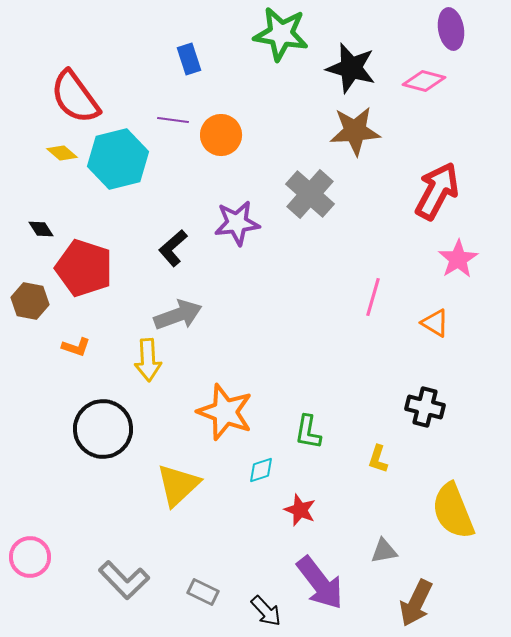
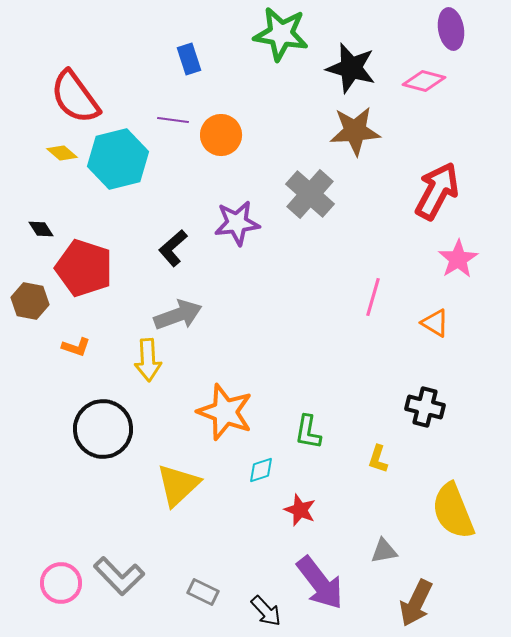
pink circle: moved 31 px right, 26 px down
gray L-shape: moved 5 px left, 4 px up
